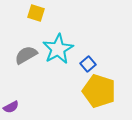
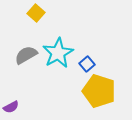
yellow square: rotated 24 degrees clockwise
cyan star: moved 4 px down
blue square: moved 1 px left
